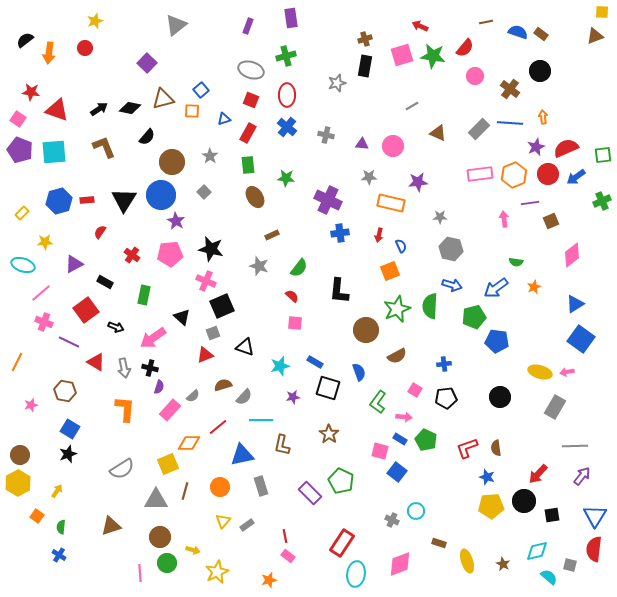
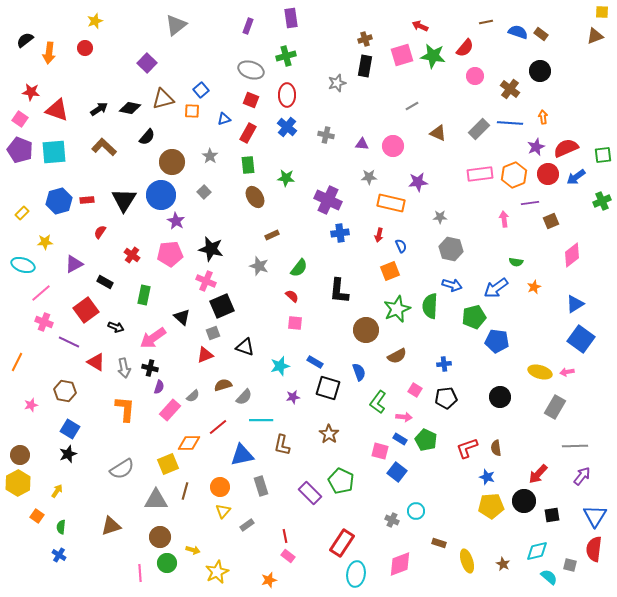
pink square at (18, 119): moved 2 px right
brown L-shape at (104, 147): rotated 25 degrees counterclockwise
yellow triangle at (223, 521): moved 10 px up
